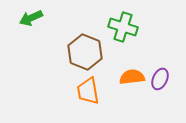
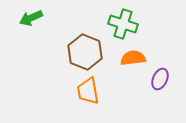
green cross: moved 3 px up
orange semicircle: moved 1 px right, 19 px up
